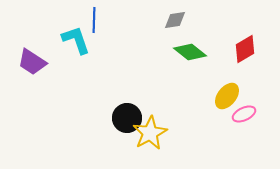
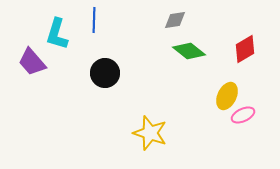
cyan L-shape: moved 19 px left, 6 px up; rotated 144 degrees counterclockwise
green diamond: moved 1 px left, 1 px up
purple trapezoid: rotated 16 degrees clockwise
yellow ellipse: rotated 12 degrees counterclockwise
pink ellipse: moved 1 px left, 1 px down
black circle: moved 22 px left, 45 px up
yellow star: rotated 24 degrees counterclockwise
